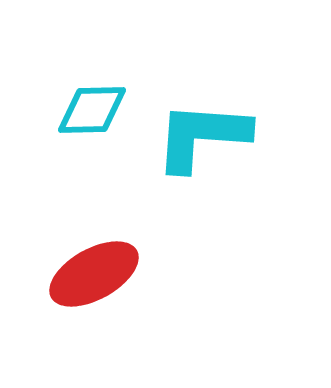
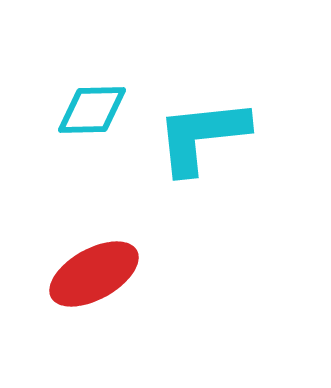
cyan L-shape: rotated 10 degrees counterclockwise
